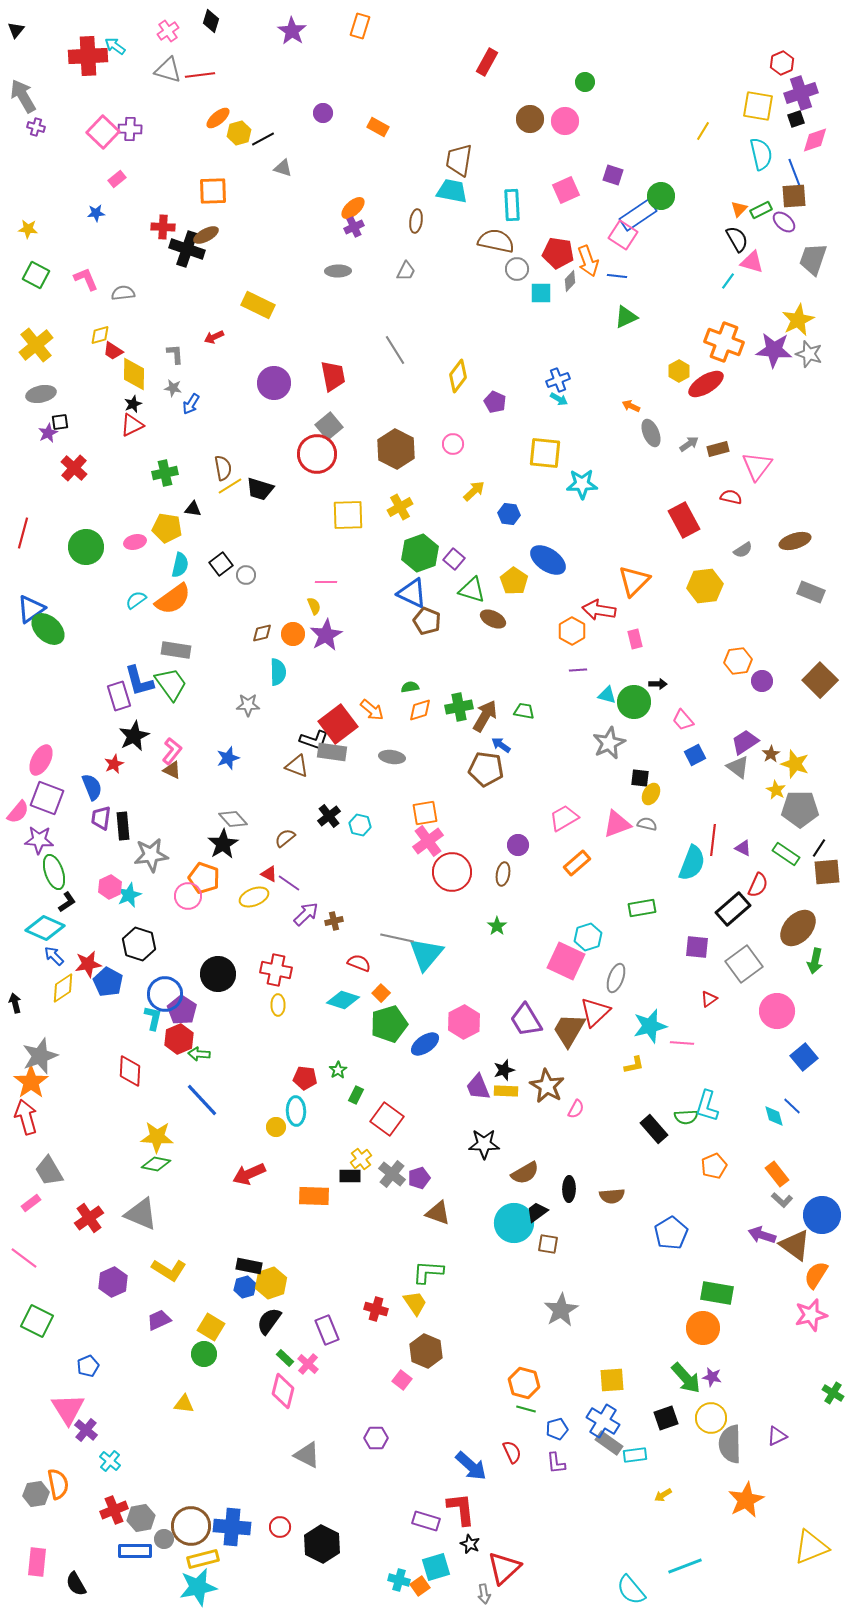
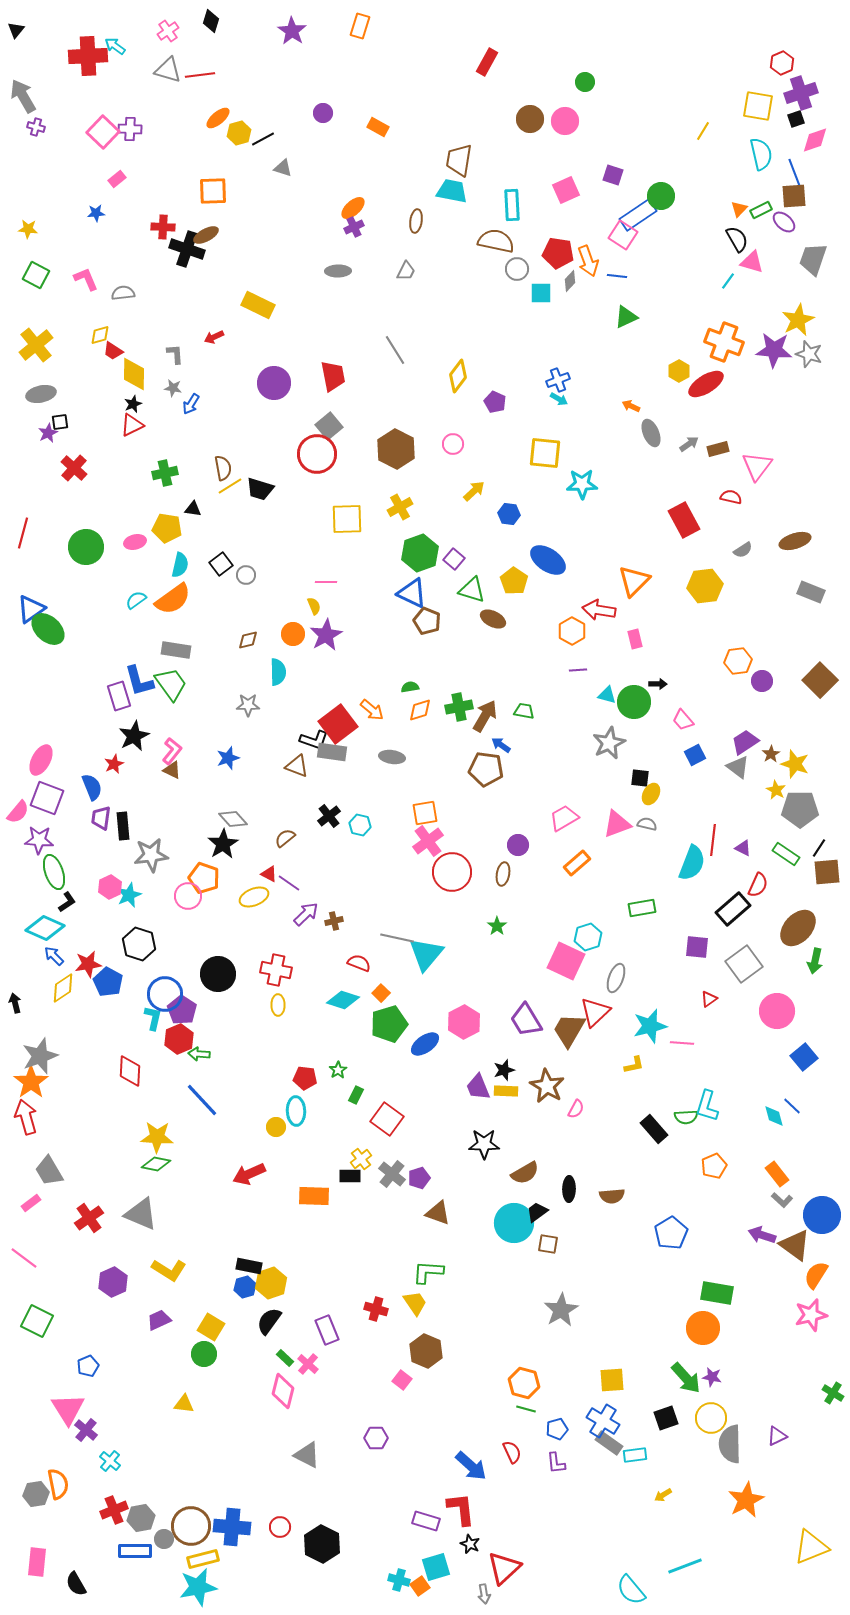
yellow square at (348, 515): moved 1 px left, 4 px down
brown diamond at (262, 633): moved 14 px left, 7 px down
